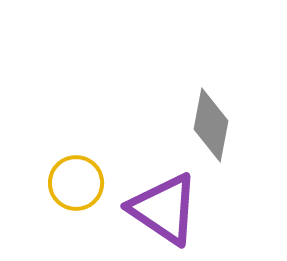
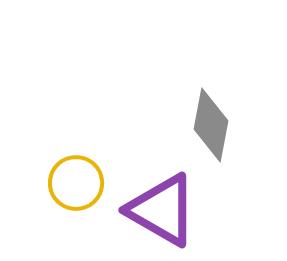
purple triangle: moved 2 px left, 1 px down; rotated 4 degrees counterclockwise
